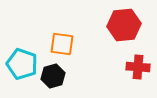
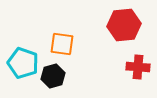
cyan pentagon: moved 1 px right, 1 px up
